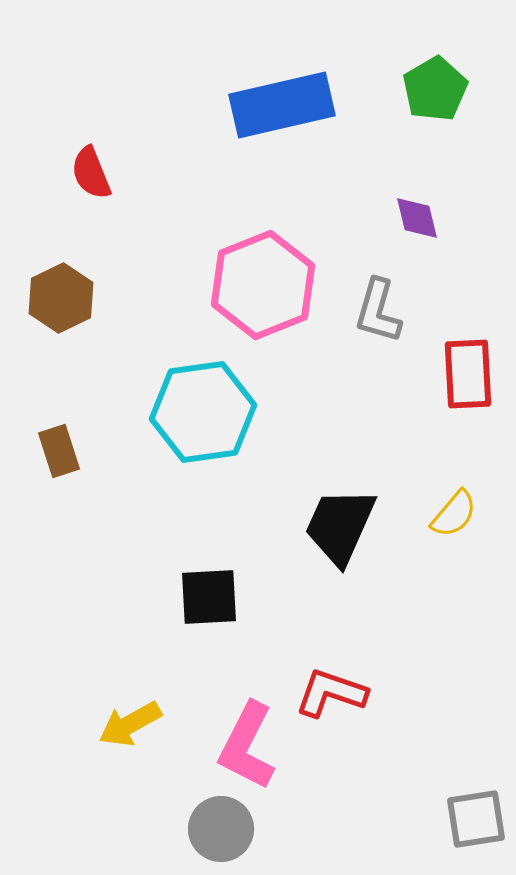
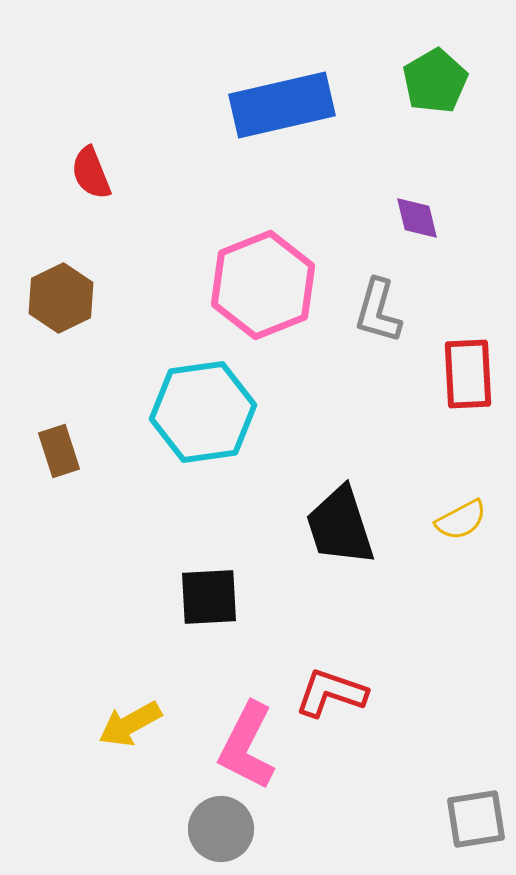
green pentagon: moved 8 px up
yellow semicircle: moved 7 px right, 6 px down; rotated 22 degrees clockwise
black trapezoid: rotated 42 degrees counterclockwise
